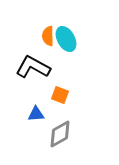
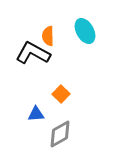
cyan ellipse: moved 19 px right, 8 px up
black L-shape: moved 14 px up
orange square: moved 1 px right, 1 px up; rotated 24 degrees clockwise
